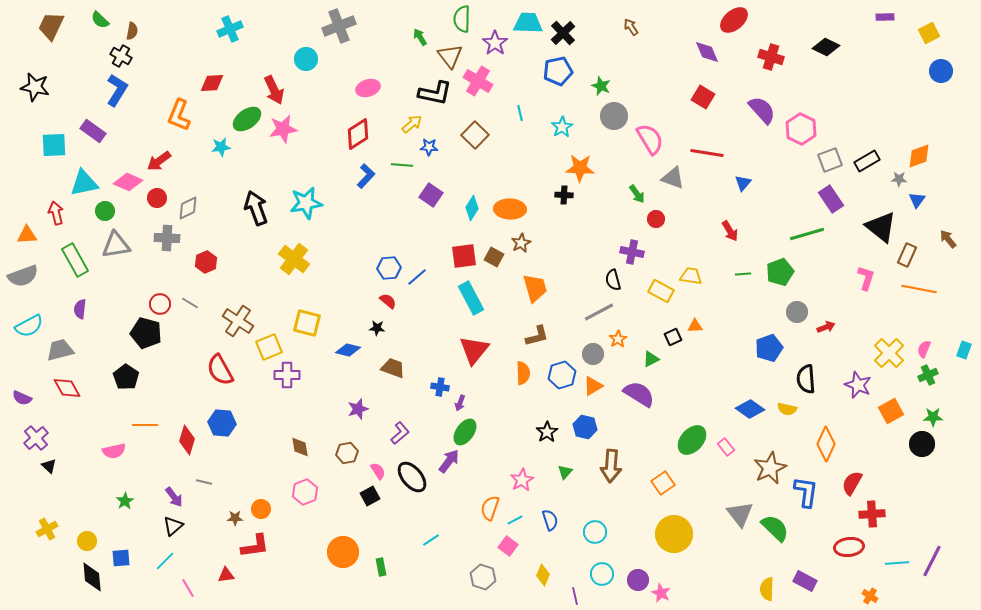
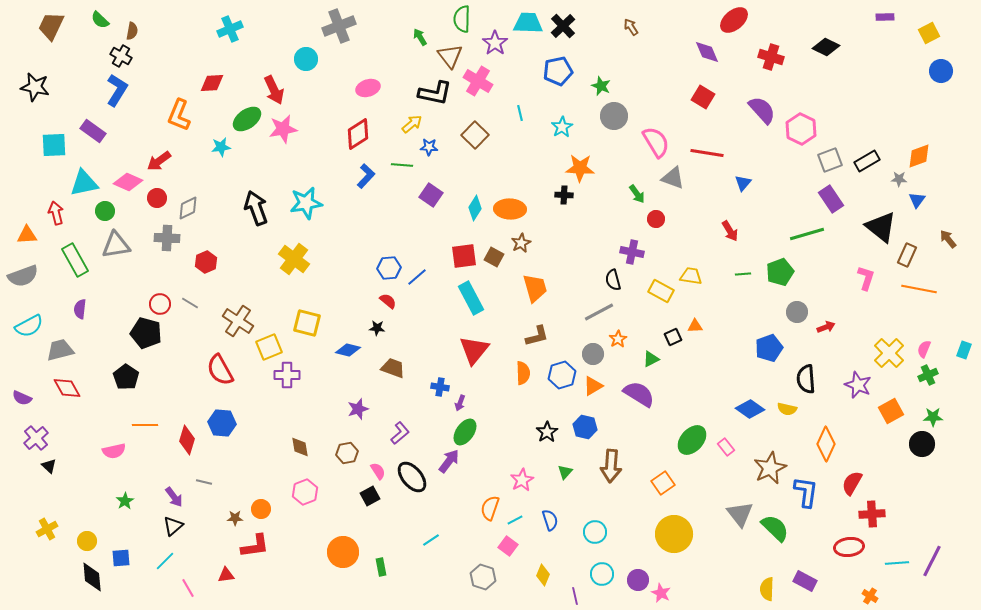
black cross at (563, 33): moved 7 px up
pink semicircle at (650, 139): moved 6 px right, 3 px down
cyan diamond at (472, 208): moved 3 px right
